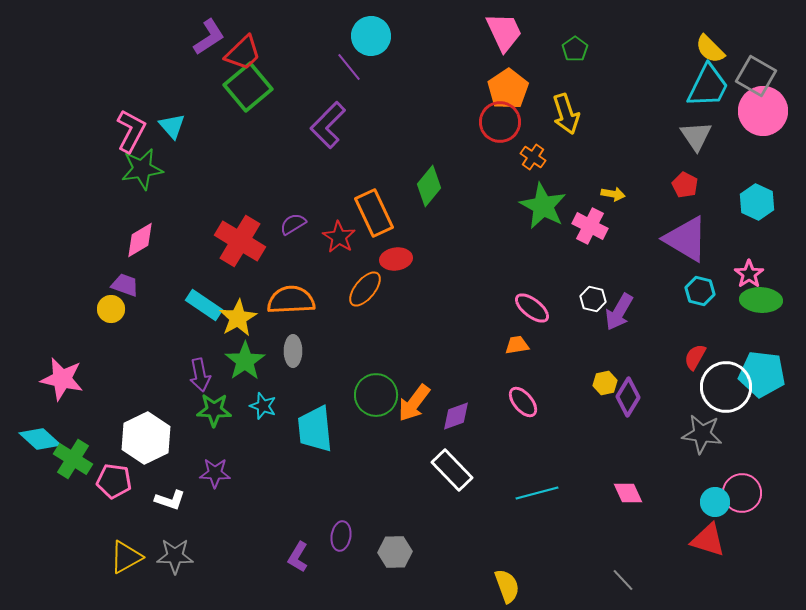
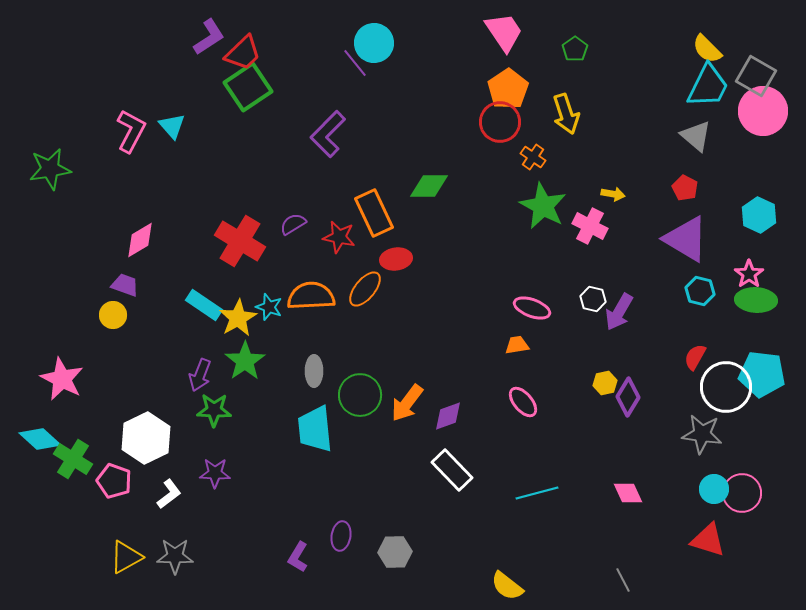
pink trapezoid at (504, 32): rotated 9 degrees counterclockwise
cyan circle at (371, 36): moved 3 px right, 7 px down
yellow semicircle at (710, 49): moved 3 px left
purple line at (349, 67): moved 6 px right, 4 px up
green square at (248, 87): rotated 6 degrees clockwise
purple L-shape at (328, 125): moved 9 px down
gray triangle at (696, 136): rotated 16 degrees counterclockwise
green star at (142, 169): moved 92 px left
red pentagon at (685, 185): moved 3 px down
green diamond at (429, 186): rotated 51 degrees clockwise
cyan hexagon at (757, 202): moved 2 px right, 13 px down
red star at (339, 237): rotated 20 degrees counterclockwise
orange semicircle at (291, 300): moved 20 px right, 4 px up
green ellipse at (761, 300): moved 5 px left
pink ellipse at (532, 308): rotated 18 degrees counterclockwise
yellow circle at (111, 309): moved 2 px right, 6 px down
gray ellipse at (293, 351): moved 21 px right, 20 px down
purple arrow at (200, 375): rotated 32 degrees clockwise
pink star at (62, 379): rotated 15 degrees clockwise
green circle at (376, 395): moved 16 px left
orange arrow at (414, 403): moved 7 px left
cyan star at (263, 406): moved 6 px right, 99 px up
purple diamond at (456, 416): moved 8 px left
pink pentagon at (114, 481): rotated 12 degrees clockwise
white L-shape at (170, 500): moved 1 px left, 6 px up; rotated 56 degrees counterclockwise
cyan circle at (715, 502): moved 1 px left, 13 px up
gray line at (623, 580): rotated 15 degrees clockwise
yellow semicircle at (507, 586): rotated 148 degrees clockwise
